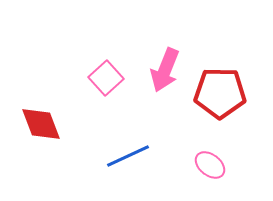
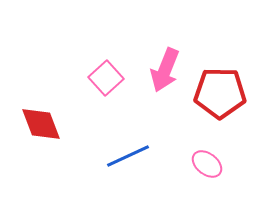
pink ellipse: moved 3 px left, 1 px up
